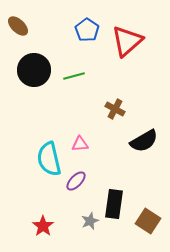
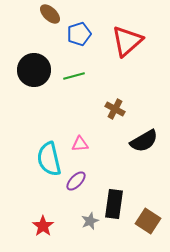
brown ellipse: moved 32 px right, 12 px up
blue pentagon: moved 8 px left, 4 px down; rotated 20 degrees clockwise
